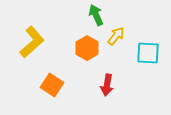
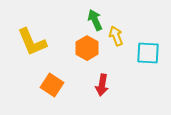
green arrow: moved 1 px left, 5 px down
yellow arrow: rotated 60 degrees counterclockwise
yellow L-shape: rotated 108 degrees clockwise
red arrow: moved 5 px left
